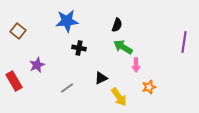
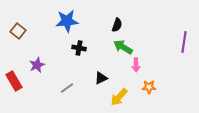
orange star: rotated 16 degrees clockwise
yellow arrow: rotated 78 degrees clockwise
